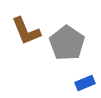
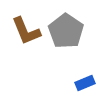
gray pentagon: moved 1 px left, 12 px up
